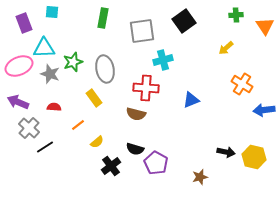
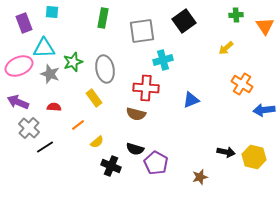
black cross: rotated 30 degrees counterclockwise
